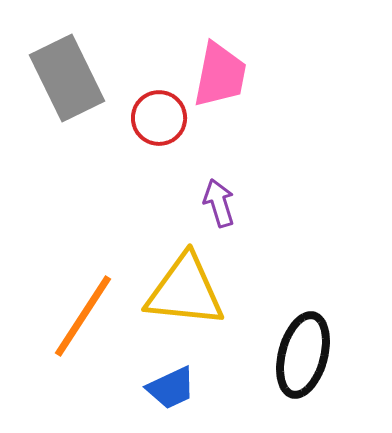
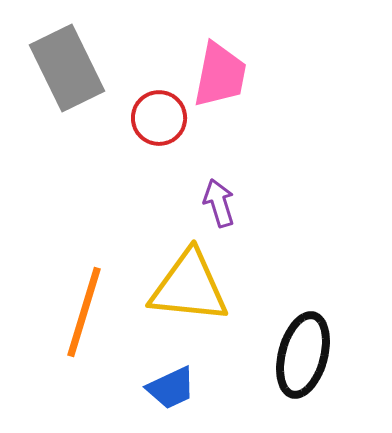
gray rectangle: moved 10 px up
yellow triangle: moved 4 px right, 4 px up
orange line: moved 1 px right, 4 px up; rotated 16 degrees counterclockwise
